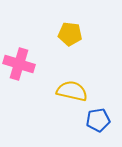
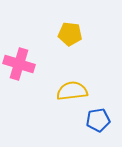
yellow semicircle: rotated 20 degrees counterclockwise
